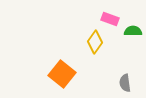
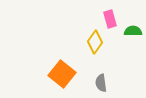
pink rectangle: rotated 54 degrees clockwise
gray semicircle: moved 24 px left
